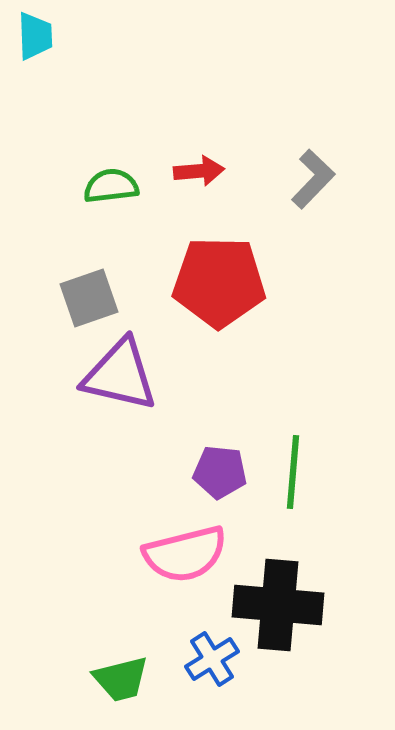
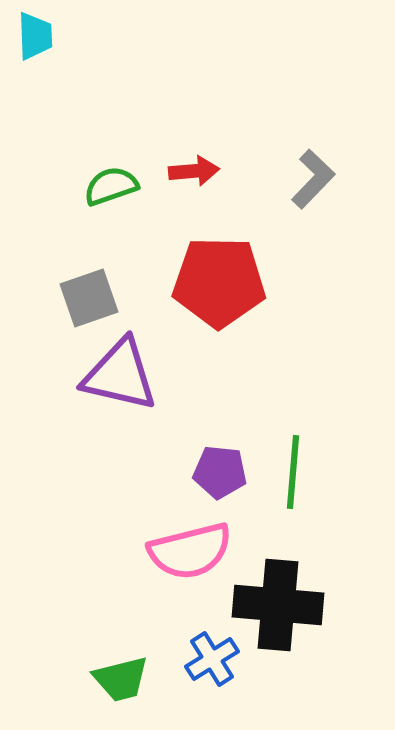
red arrow: moved 5 px left
green semicircle: rotated 12 degrees counterclockwise
pink semicircle: moved 5 px right, 3 px up
